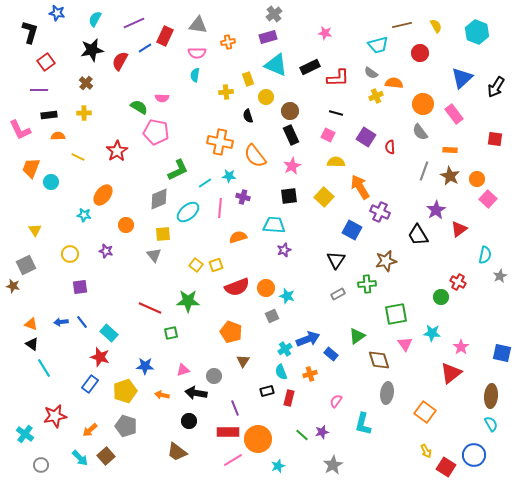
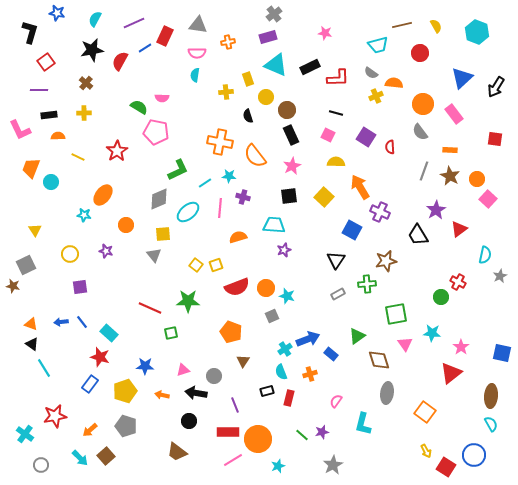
brown circle at (290, 111): moved 3 px left, 1 px up
purple line at (235, 408): moved 3 px up
